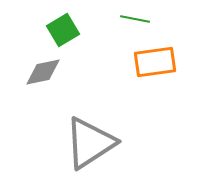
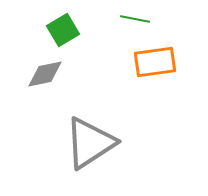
gray diamond: moved 2 px right, 2 px down
